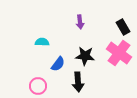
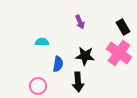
purple arrow: rotated 16 degrees counterclockwise
blue semicircle: rotated 28 degrees counterclockwise
